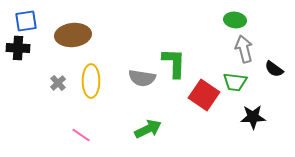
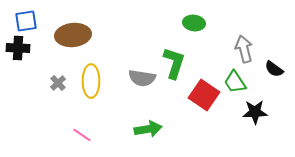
green ellipse: moved 41 px left, 3 px down
green L-shape: rotated 16 degrees clockwise
green trapezoid: rotated 50 degrees clockwise
black star: moved 2 px right, 5 px up
green arrow: rotated 16 degrees clockwise
pink line: moved 1 px right
